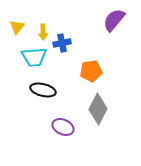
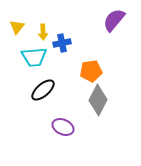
black ellipse: rotated 55 degrees counterclockwise
gray diamond: moved 9 px up
